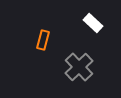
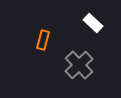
gray cross: moved 2 px up
